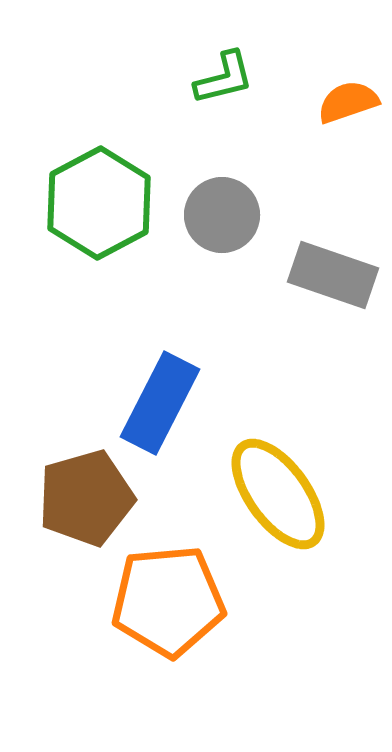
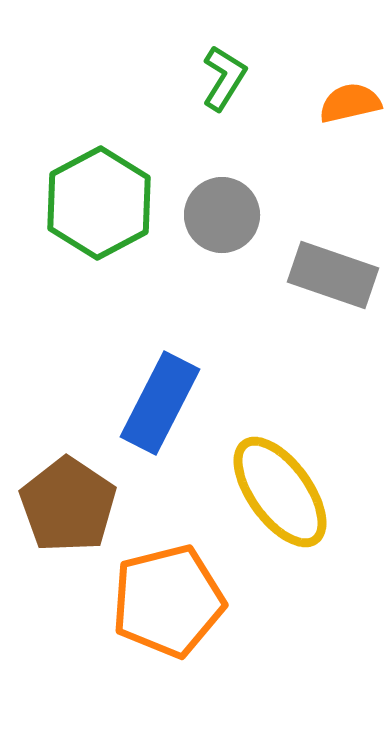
green L-shape: rotated 44 degrees counterclockwise
orange semicircle: moved 2 px right, 1 px down; rotated 6 degrees clockwise
yellow ellipse: moved 2 px right, 2 px up
brown pentagon: moved 18 px left, 7 px down; rotated 22 degrees counterclockwise
orange pentagon: rotated 9 degrees counterclockwise
